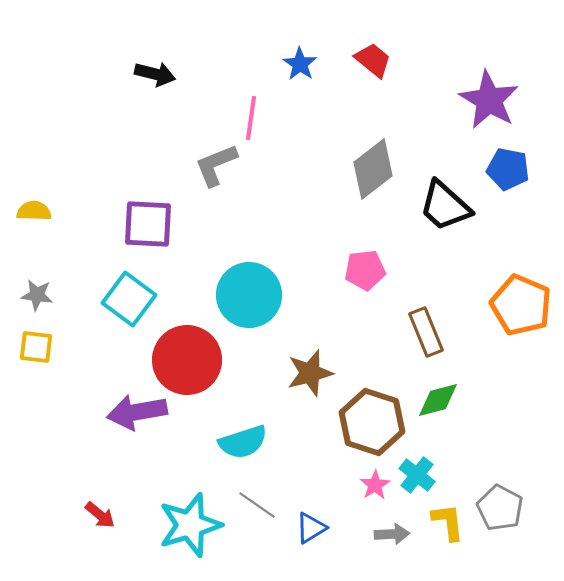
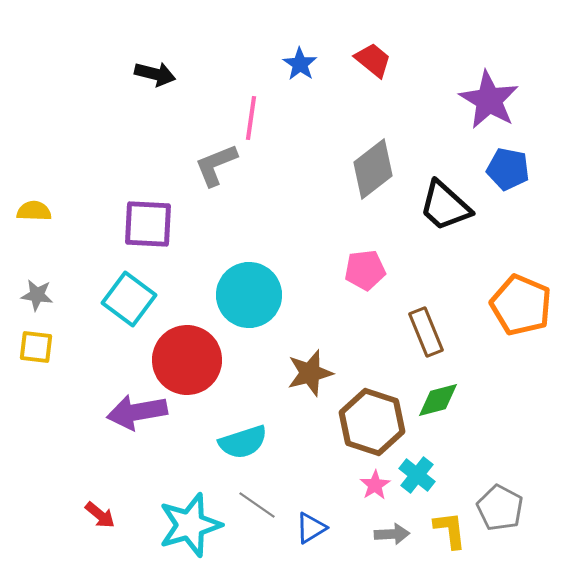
yellow L-shape: moved 2 px right, 8 px down
